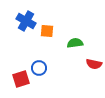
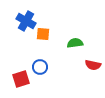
orange square: moved 4 px left, 3 px down
red semicircle: moved 1 px left, 1 px down
blue circle: moved 1 px right, 1 px up
